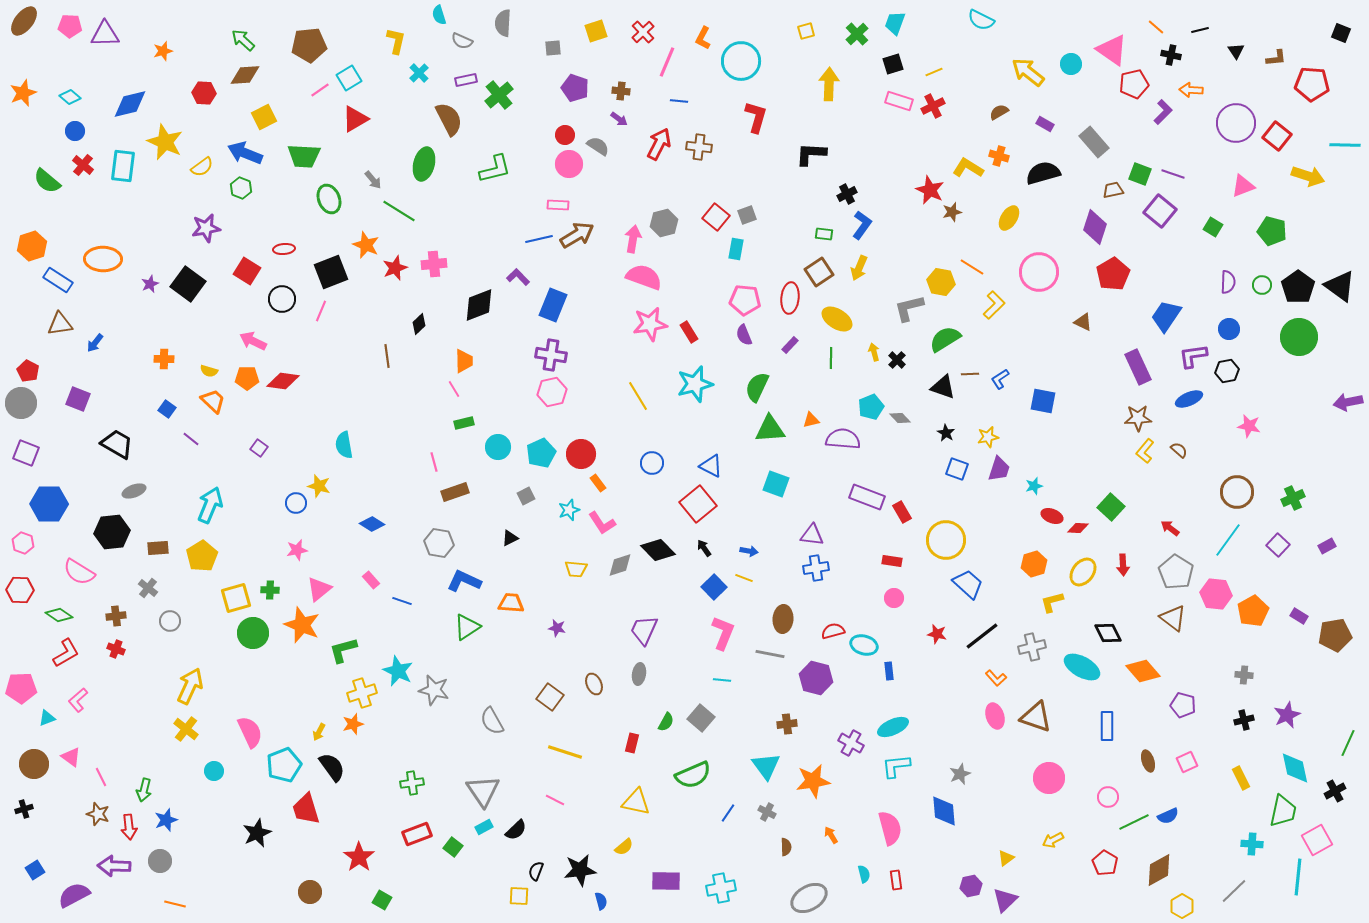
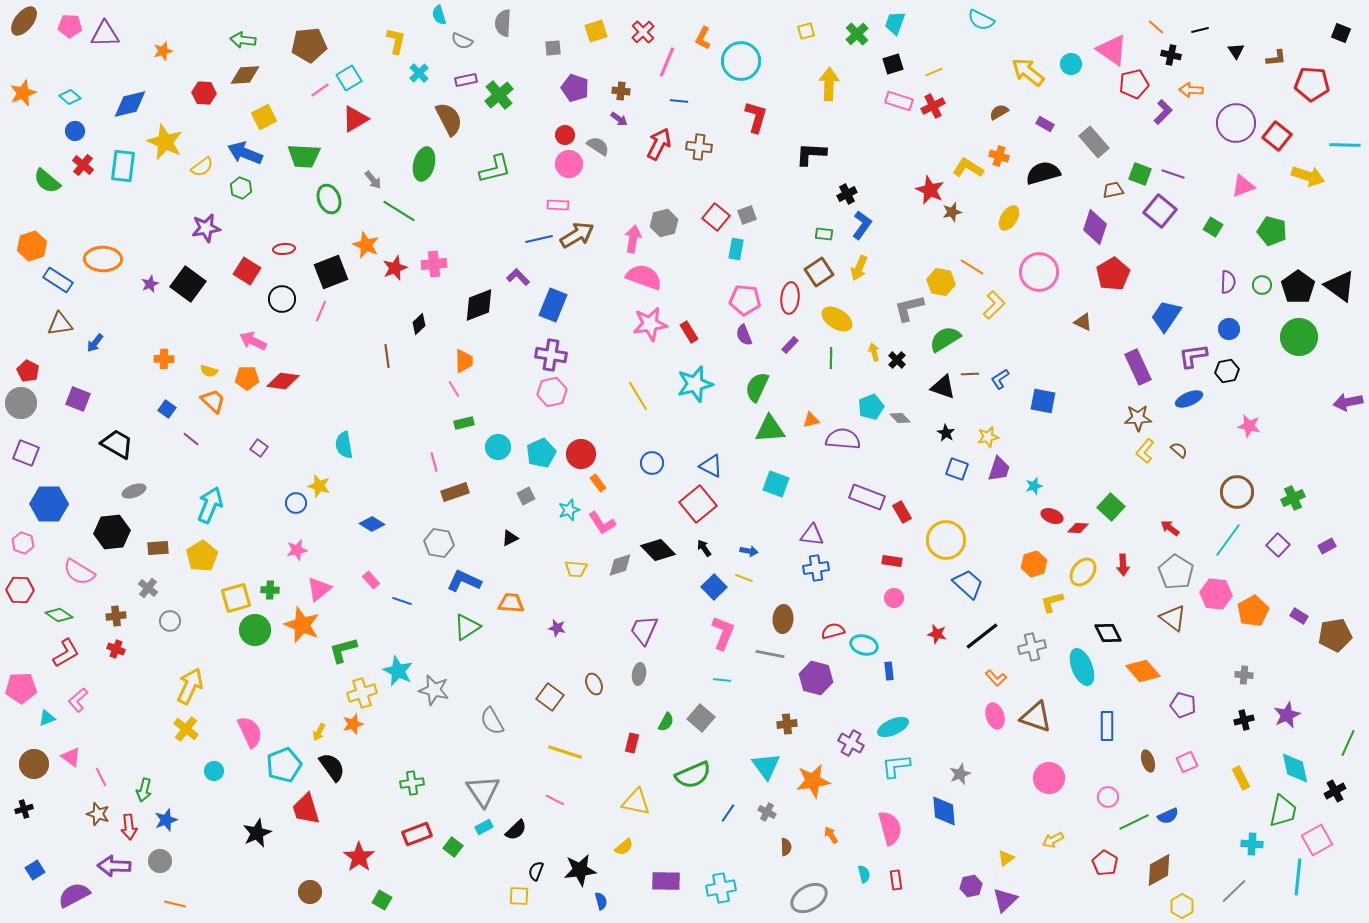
green arrow at (243, 40): rotated 35 degrees counterclockwise
green circle at (253, 633): moved 2 px right, 3 px up
cyan ellipse at (1082, 667): rotated 39 degrees clockwise
